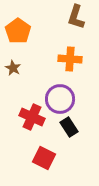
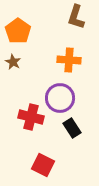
orange cross: moved 1 px left, 1 px down
brown star: moved 6 px up
purple circle: moved 1 px up
red cross: moved 1 px left; rotated 10 degrees counterclockwise
black rectangle: moved 3 px right, 1 px down
red square: moved 1 px left, 7 px down
